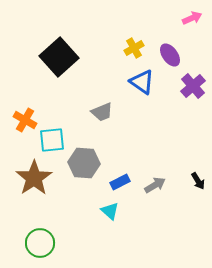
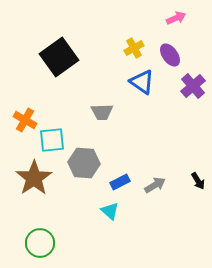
pink arrow: moved 16 px left
black square: rotated 6 degrees clockwise
gray trapezoid: rotated 20 degrees clockwise
